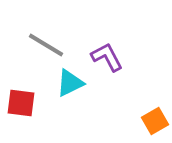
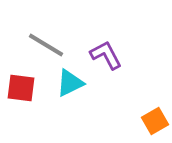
purple L-shape: moved 1 px left, 2 px up
red square: moved 15 px up
